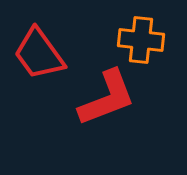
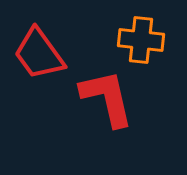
red L-shape: rotated 82 degrees counterclockwise
